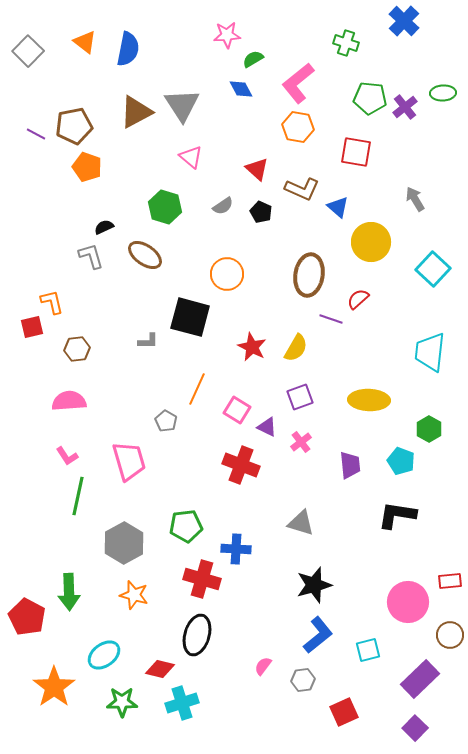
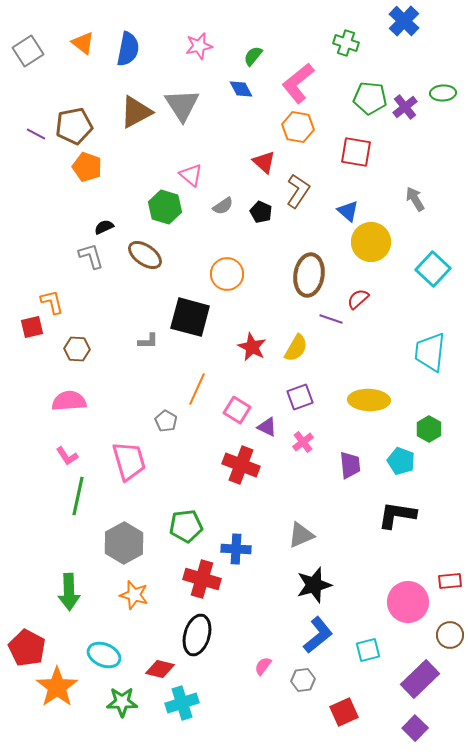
pink star at (227, 35): moved 28 px left, 11 px down; rotated 8 degrees counterclockwise
orange triangle at (85, 42): moved 2 px left, 1 px down
gray square at (28, 51): rotated 12 degrees clockwise
green semicircle at (253, 59): moved 3 px up; rotated 20 degrees counterclockwise
pink triangle at (191, 157): moved 18 px down
red triangle at (257, 169): moved 7 px right, 7 px up
brown L-shape at (302, 189): moved 4 px left, 2 px down; rotated 80 degrees counterclockwise
blue triangle at (338, 207): moved 10 px right, 4 px down
brown hexagon at (77, 349): rotated 10 degrees clockwise
pink cross at (301, 442): moved 2 px right
gray triangle at (301, 523): moved 12 px down; rotated 40 degrees counterclockwise
red pentagon at (27, 617): moved 31 px down
cyan ellipse at (104, 655): rotated 60 degrees clockwise
orange star at (54, 687): moved 3 px right
